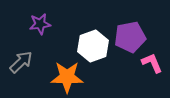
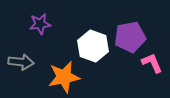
white hexagon: rotated 20 degrees counterclockwise
gray arrow: rotated 50 degrees clockwise
orange star: moved 3 px left; rotated 12 degrees counterclockwise
